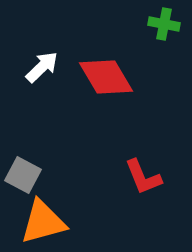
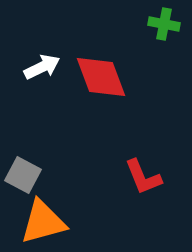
white arrow: rotated 18 degrees clockwise
red diamond: moved 5 px left; rotated 10 degrees clockwise
